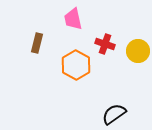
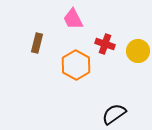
pink trapezoid: rotated 15 degrees counterclockwise
